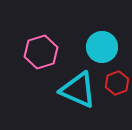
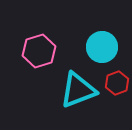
pink hexagon: moved 2 px left, 1 px up
cyan triangle: rotated 45 degrees counterclockwise
